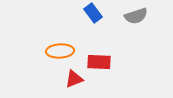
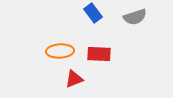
gray semicircle: moved 1 px left, 1 px down
red rectangle: moved 8 px up
